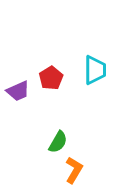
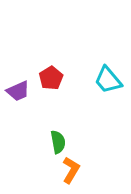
cyan trapezoid: moved 13 px right, 10 px down; rotated 140 degrees clockwise
green semicircle: rotated 40 degrees counterclockwise
orange L-shape: moved 3 px left
